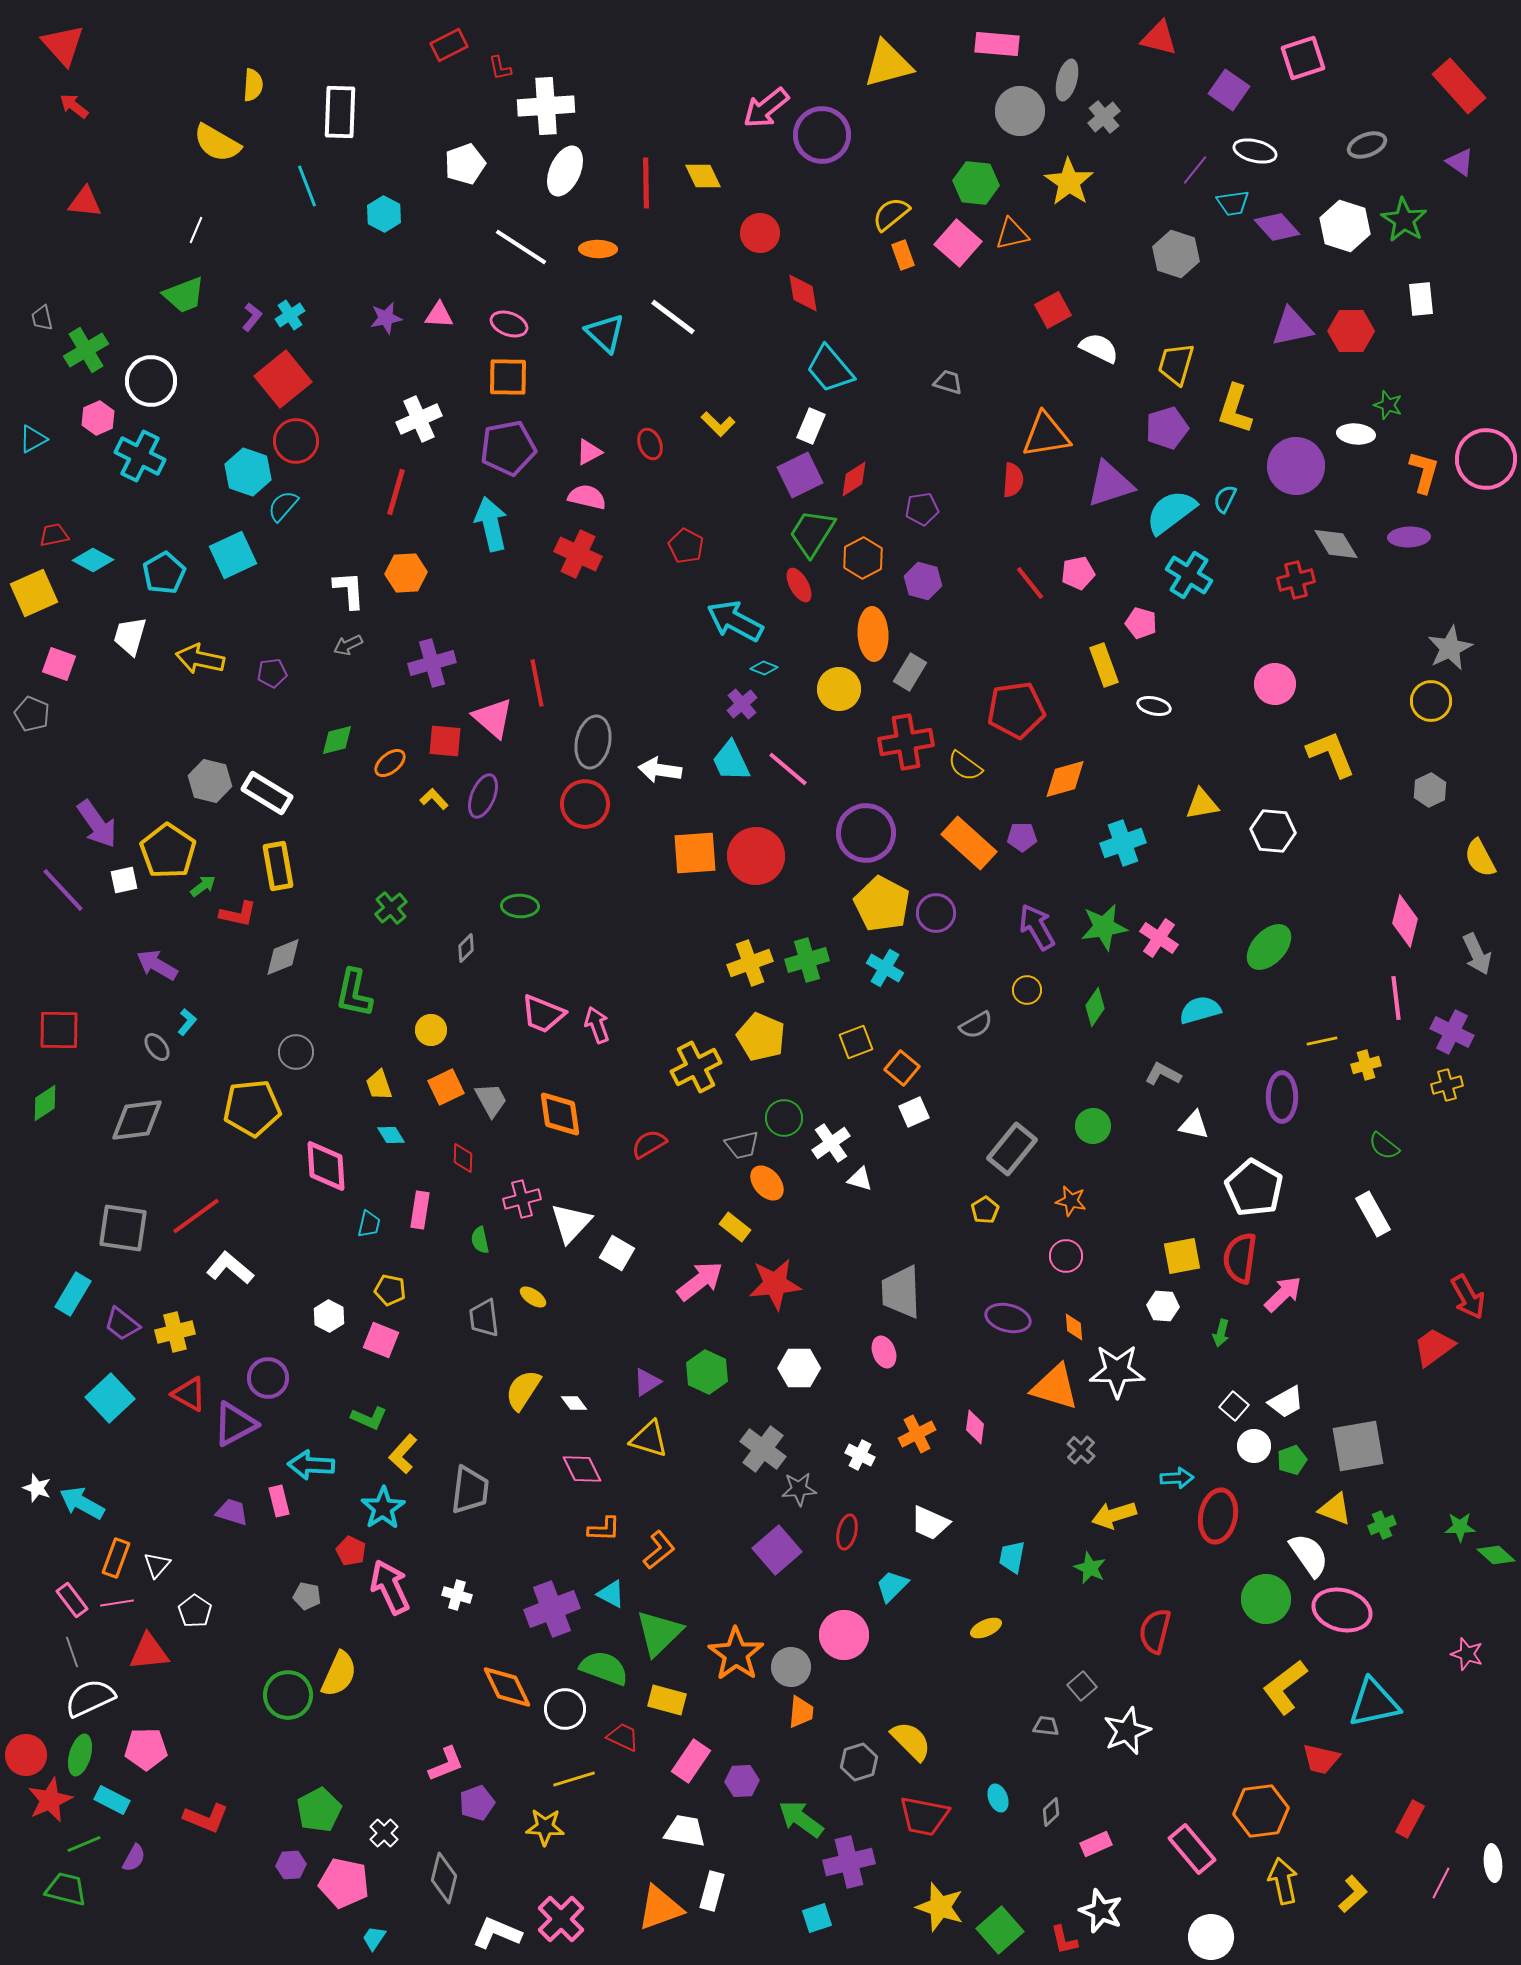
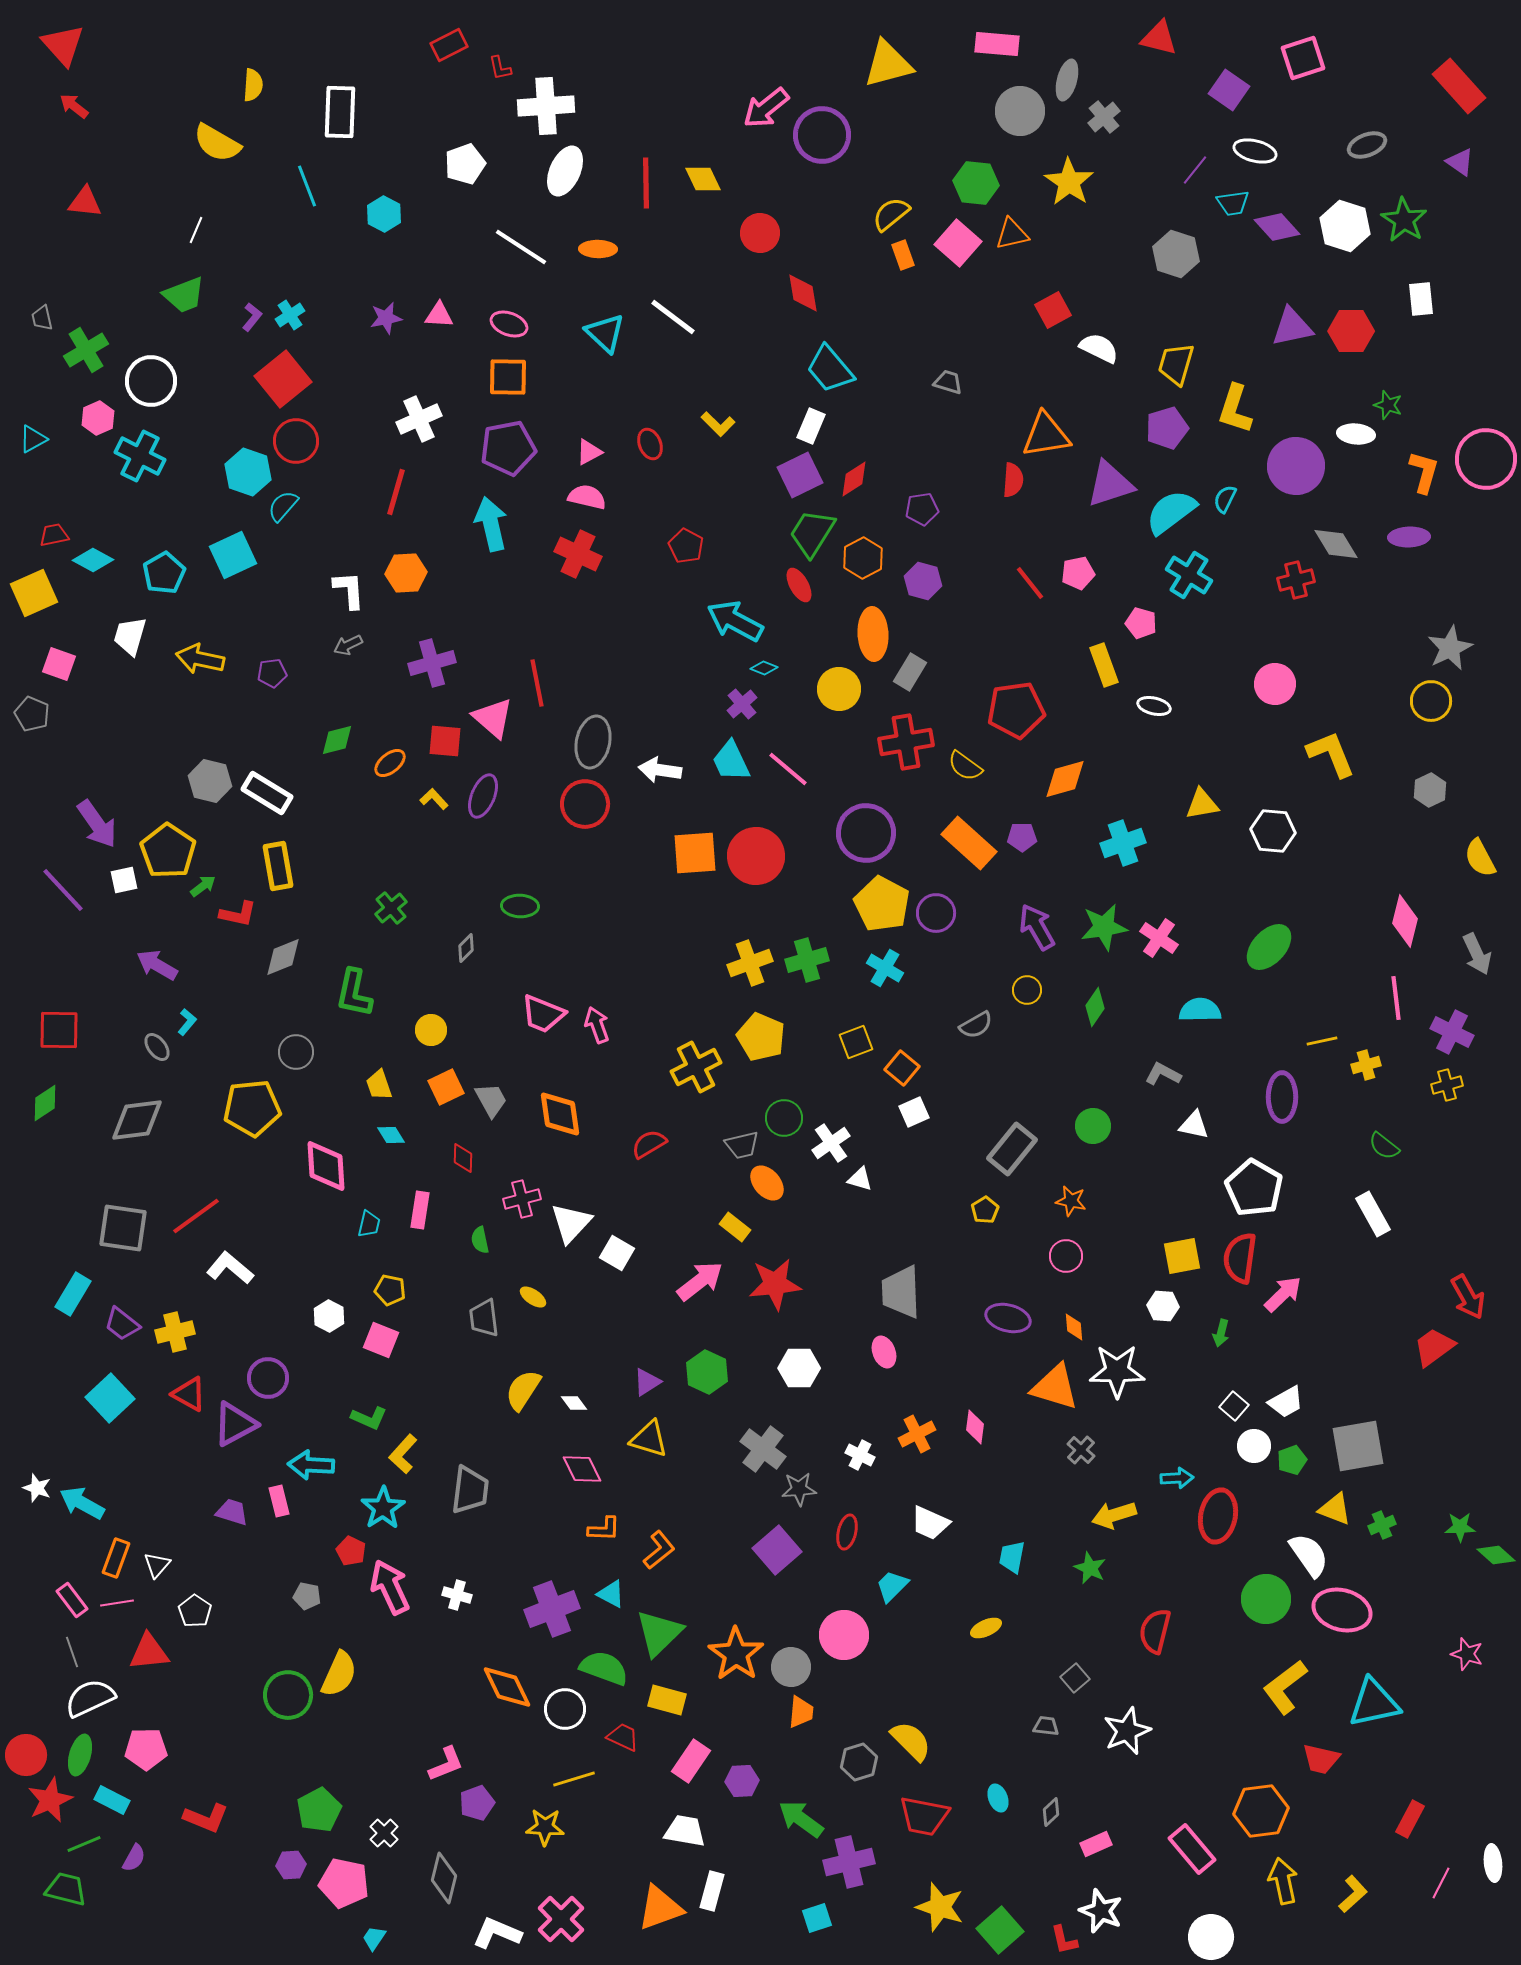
yellow diamond at (703, 176): moved 3 px down
cyan semicircle at (1200, 1010): rotated 15 degrees clockwise
gray square at (1082, 1686): moved 7 px left, 8 px up
